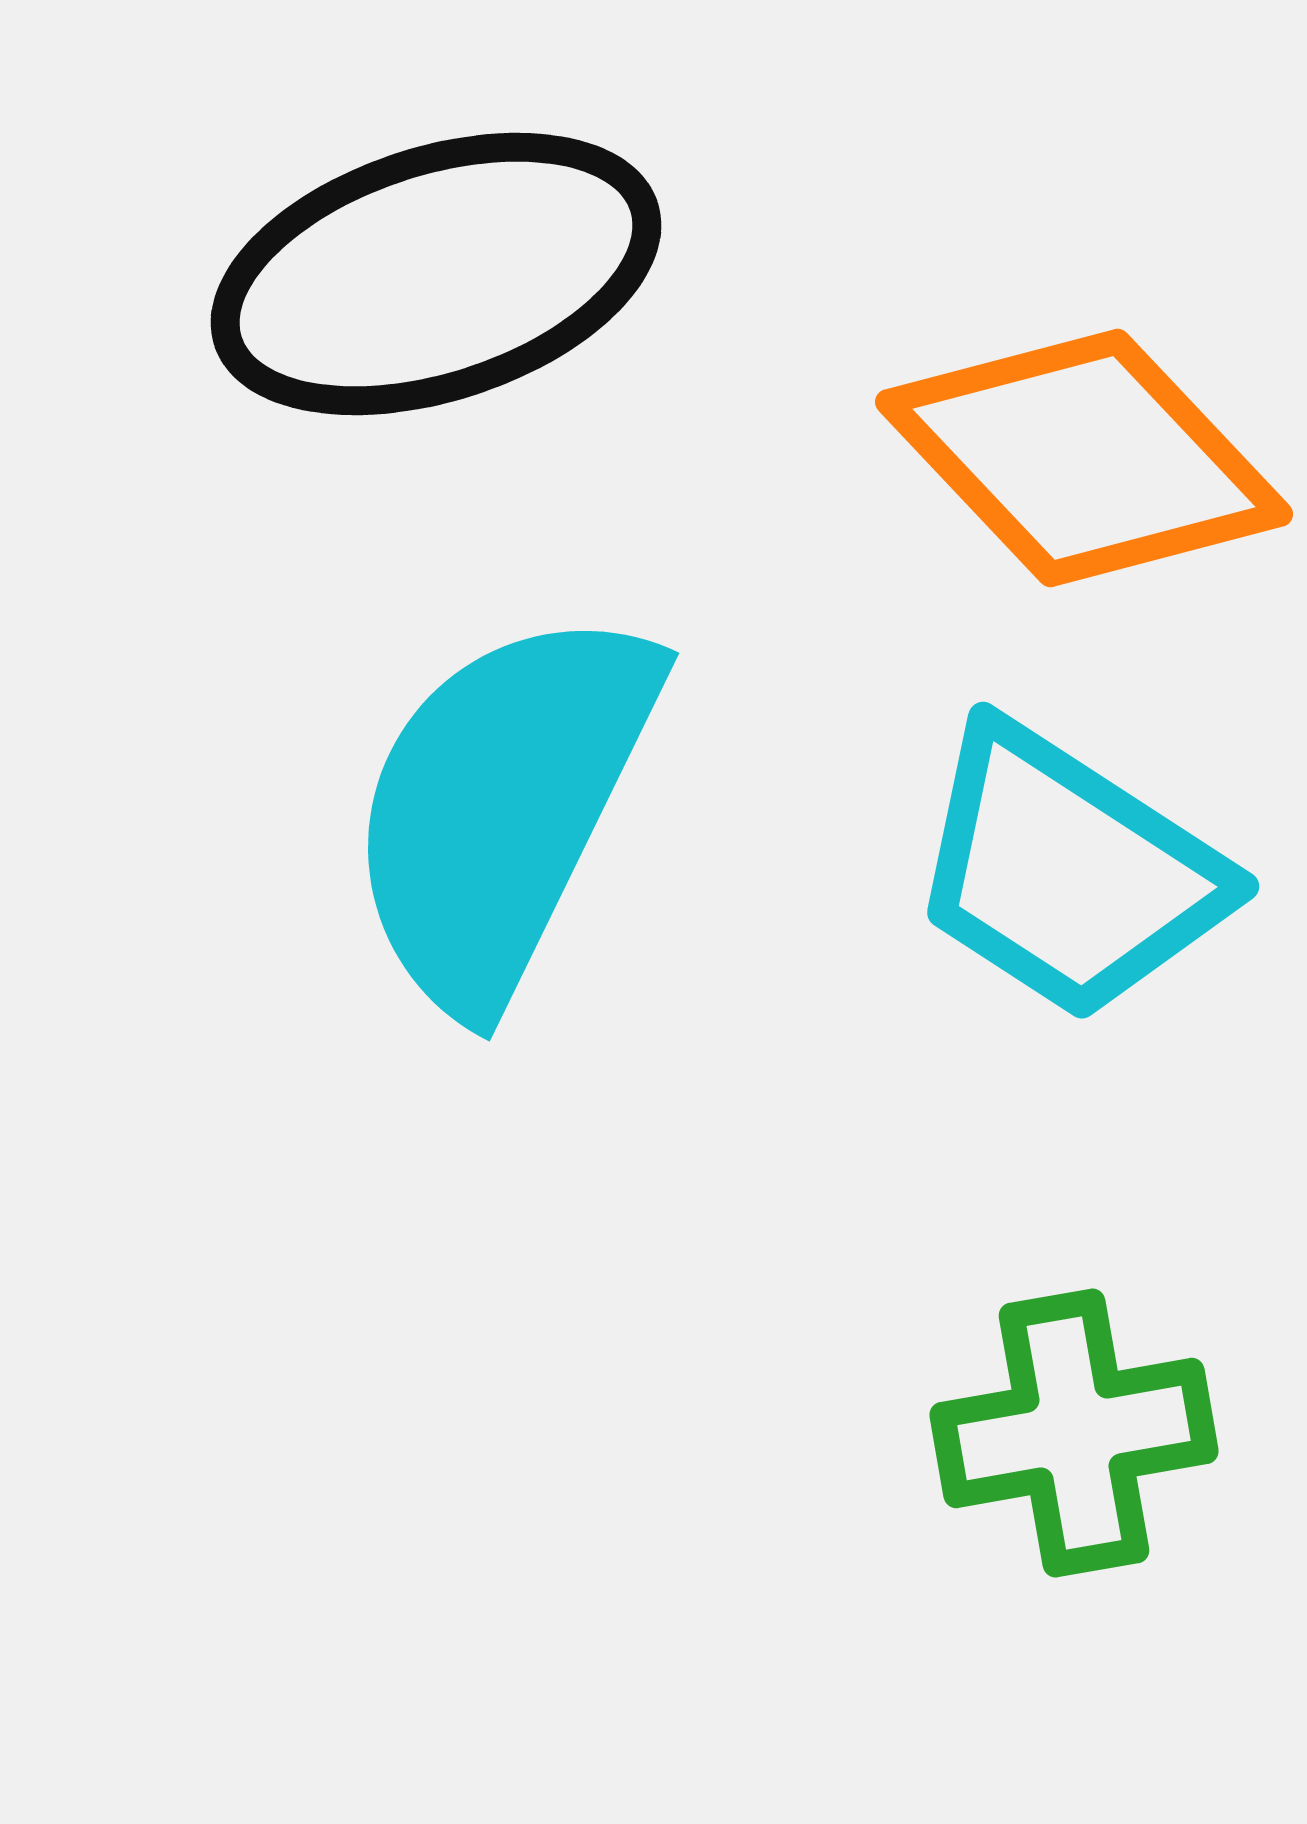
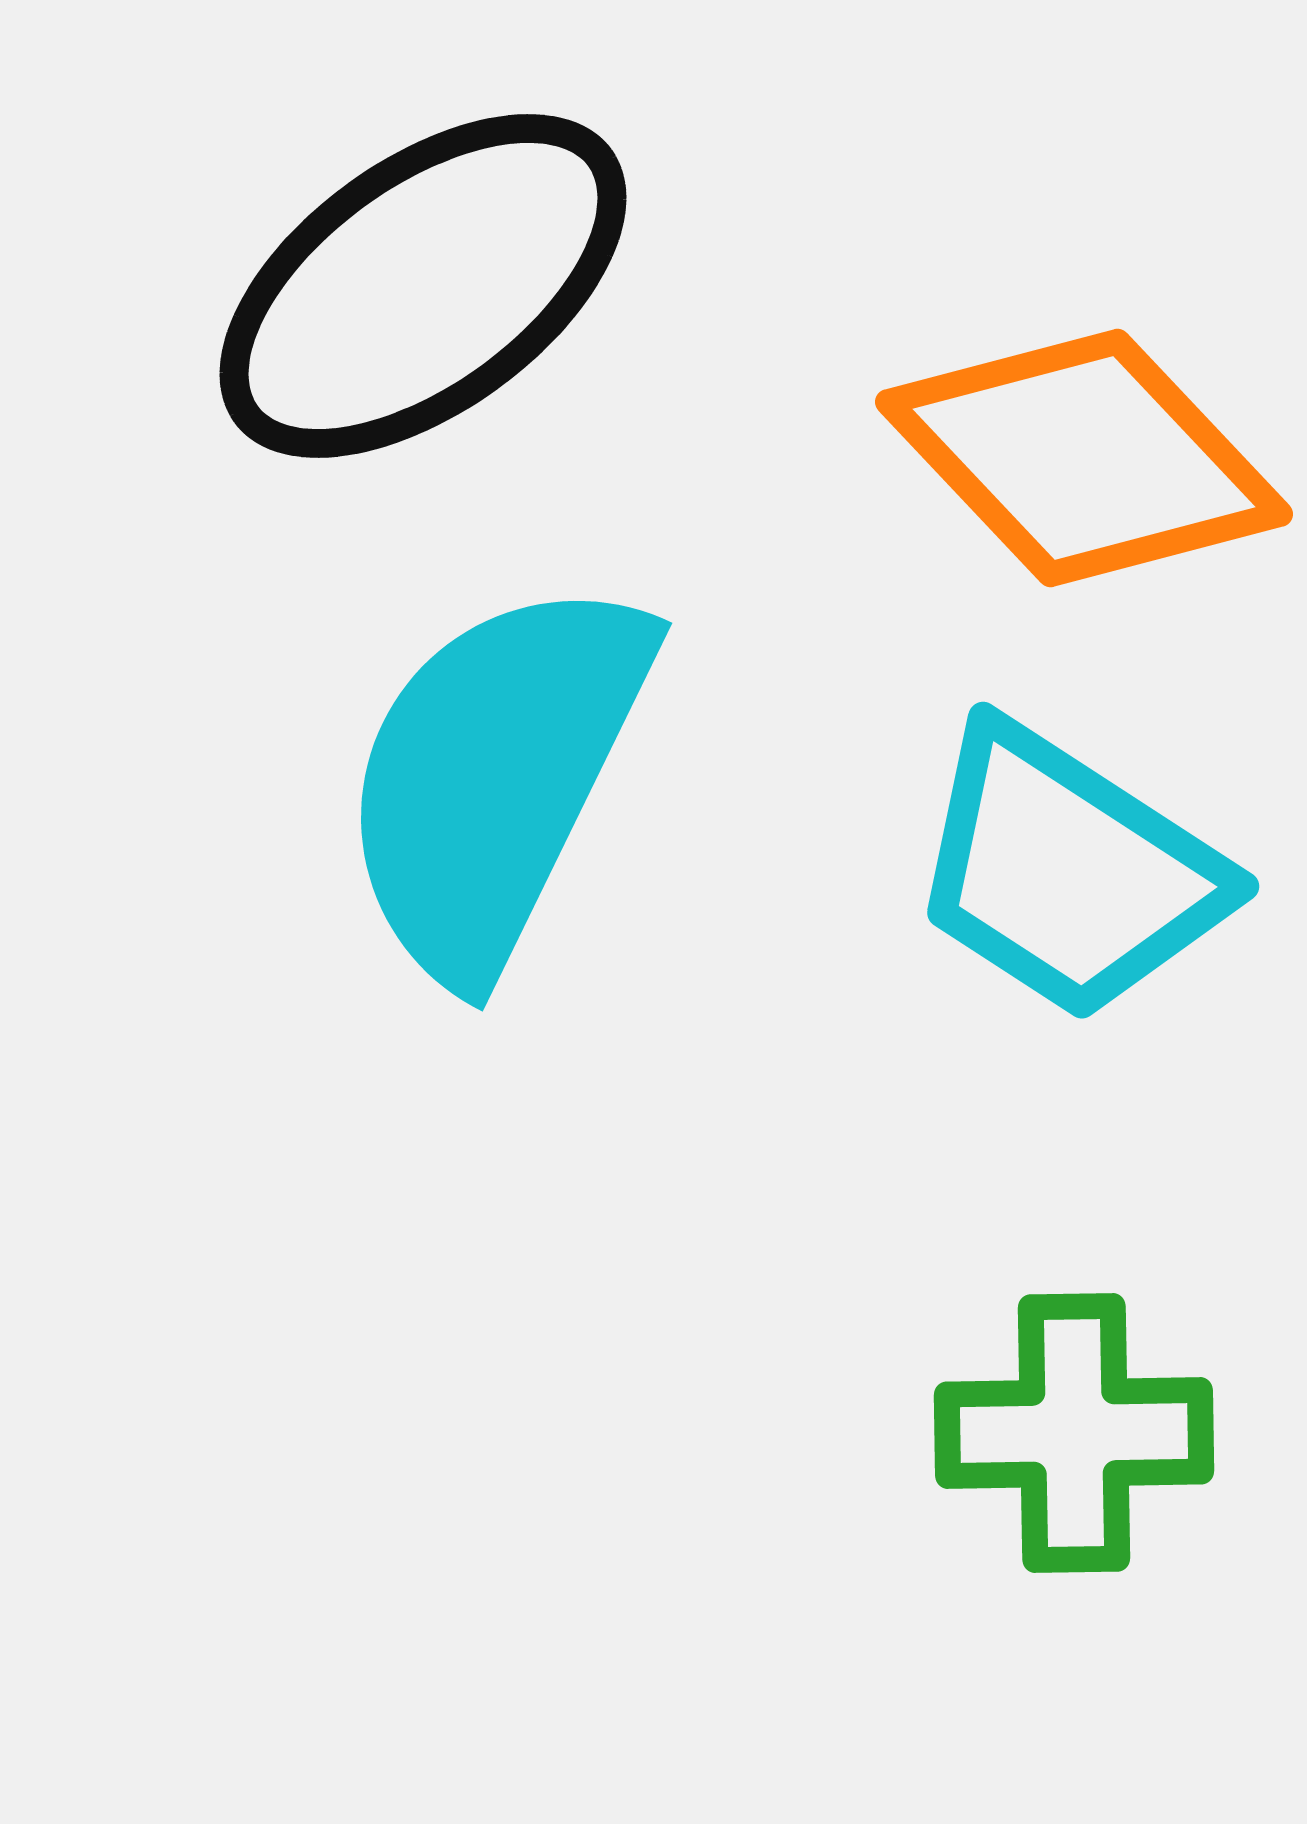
black ellipse: moved 13 px left, 12 px down; rotated 18 degrees counterclockwise
cyan semicircle: moved 7 px left, 30 px up
green cross: rotated 9 degrees clockwise
